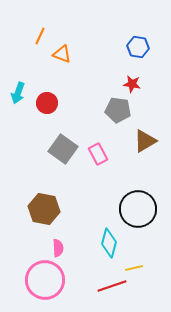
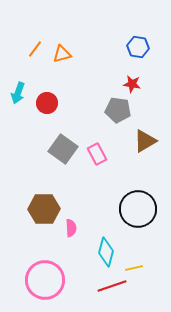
orange line: moved 5 px left, 13 px down; rotated 12 degrees clockwise
orange triangle: rotated 36 degrees counterclockwise
pink rectangle: moved 1 px left
brown hexagon: rotated 12 degrees counterclockwise
cyan diamond: moved 3 px left, 9 px down
pink semicircle: moved 13 px right, 20 px up
